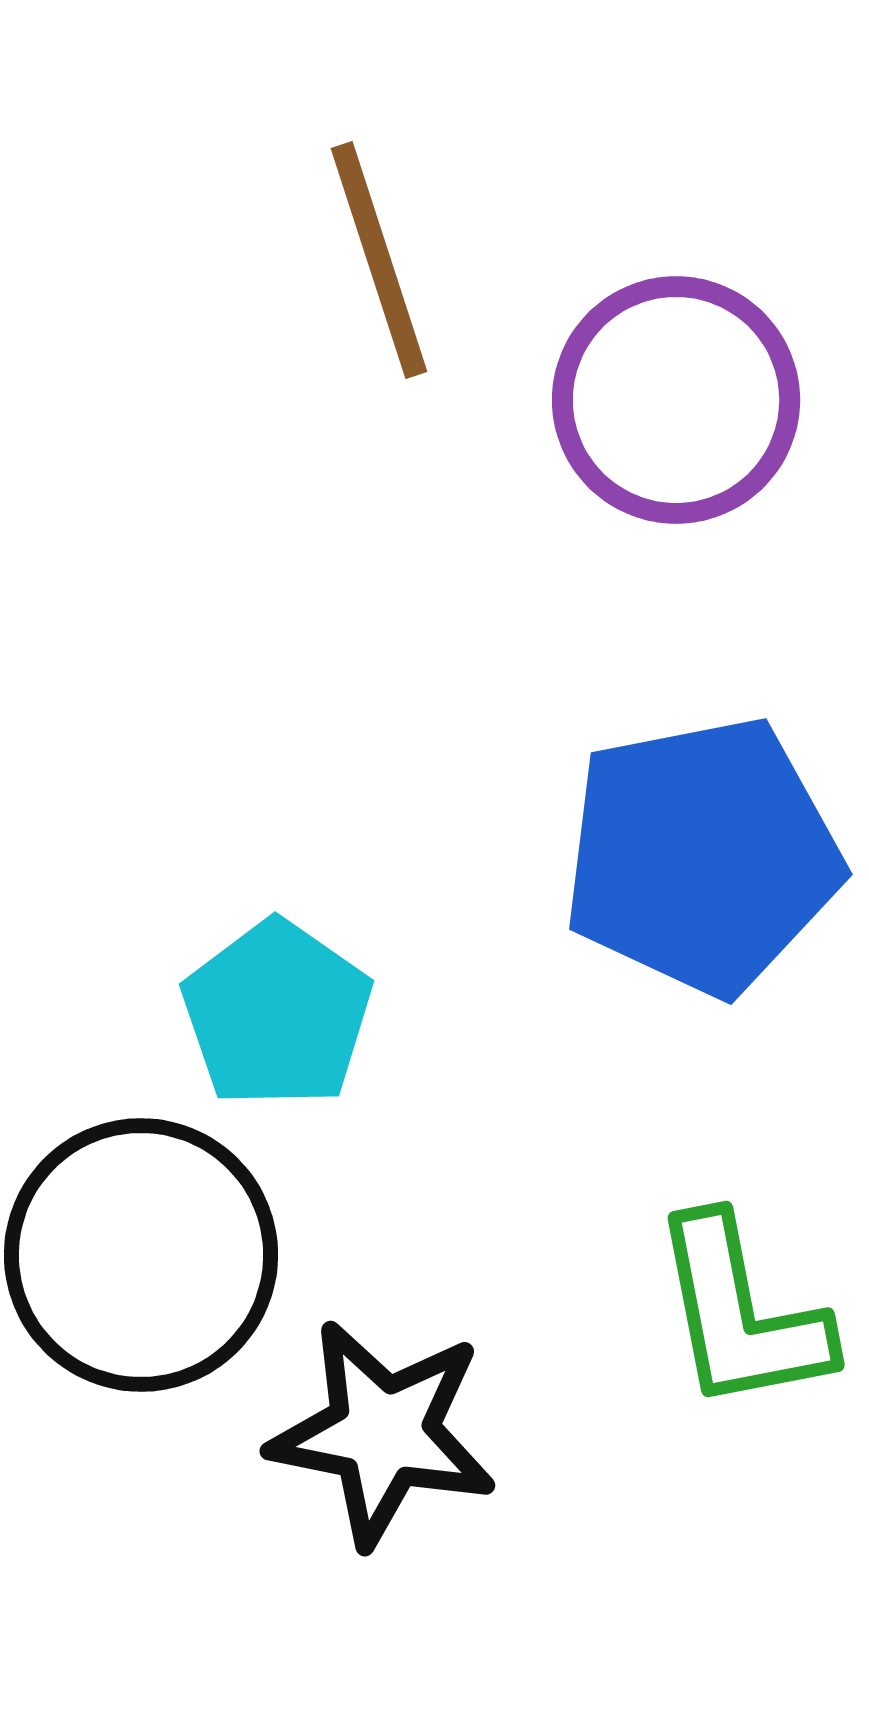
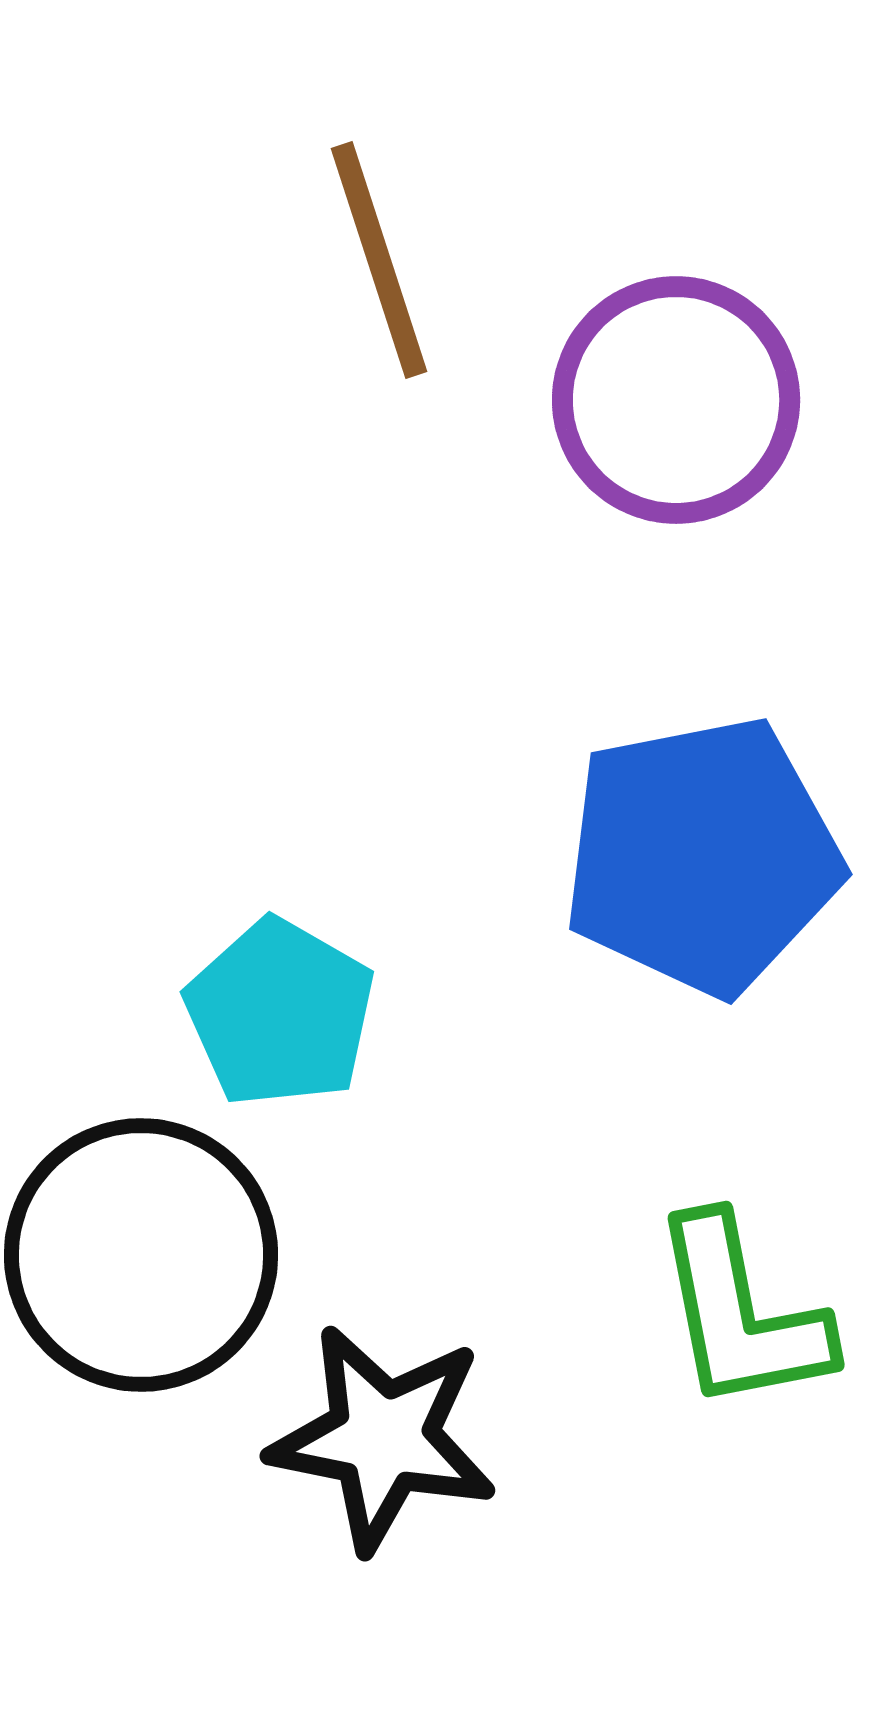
cyan pentagon: moved 3 px right, 1 px up; rotated 5 degrees counterclockwise
black star: moved 5 px down
